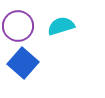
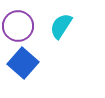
cyan semicircle: rotated 40 degrees counterclockwise
